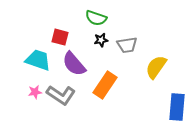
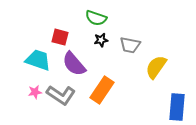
gray trapezoid: moved 3 px right; rotated 20 degrees clockwise
orange rectangle: moved 3 px left, 5 px down
